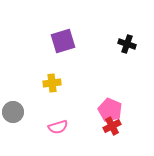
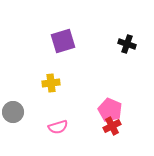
yellow cross: moved 1 px left
